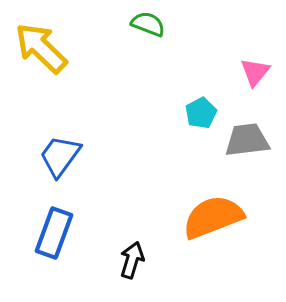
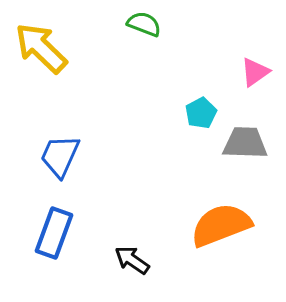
green semicircle: moved 4 px left
pink triangle: rotated 16 degrees clockwise
gray trapezoid: moved 2 px left, 3 px down; rotated 9 degrees clockwise
blue trapezoid: rotated 12 degrees counterclockwise
orange semicircle: moved 8 px right, 8 px down
black arrow: rotated 72 degrees counterclockwise
